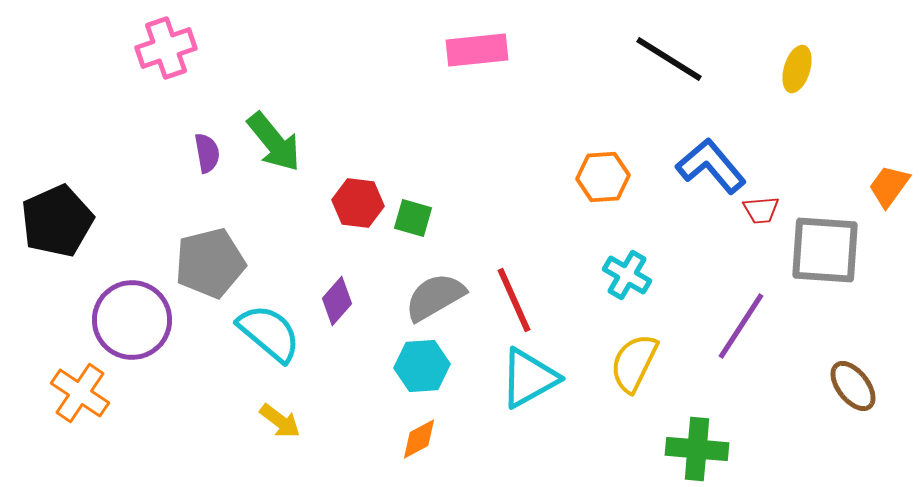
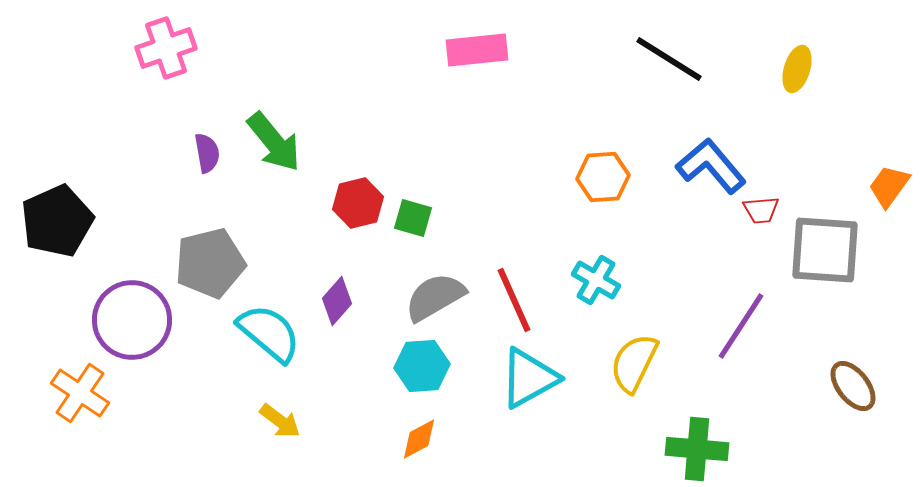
red hexagon: rotated 21 degrees counterclockwise
cyan cross: moved 31 px left, 5 px down
